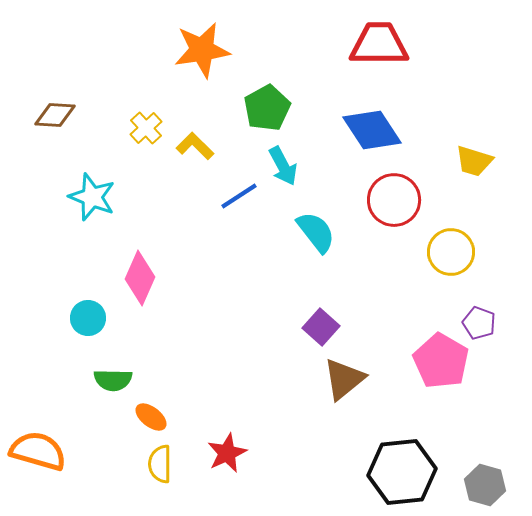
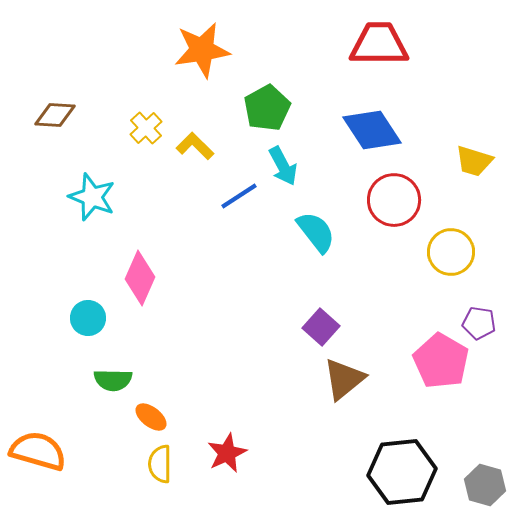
purple pentagon: rotated 12 degrees counterclockwise
